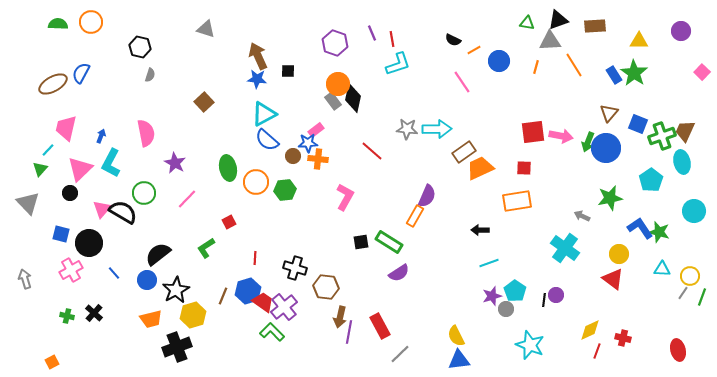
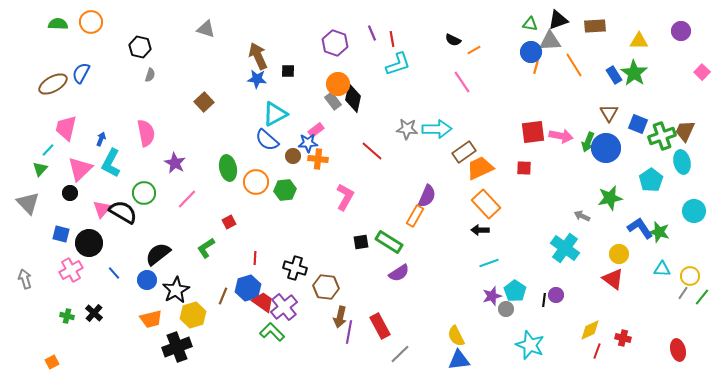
green triangle at (527, 23): moved 3 px right, 1 px down
blue circle at (499, 61): moved 32 px right, 9 px up
brown triangle at (609, 113): rotated 12 degrees counterclockwise
cyan triangle at (264, 114): moved 11 px right
blue arrow at (101, 136): moved 3 px down
orange rectangle at (517, 201): moved 31 px left, 3 px down; rotated 56 degrees clockwise
blue hexagon at (248, 291): moved 3 px up
green line at (702, 297): rotated 18 degrees clockwise
